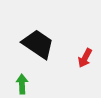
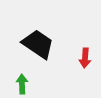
red arrow: rotated 24 degrees counterclockwise
